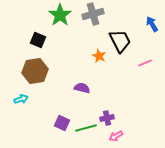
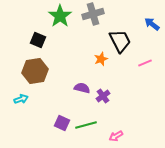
green star: moved 1 px down
blue arrow: rotated 21 degrees counterclockwise
orange star: moved 2 px right, 3 px down; rotated 24 degrees clockwise
purple cross: moved 4 px left, 22 px up; rotated 24 degrees counterclockwise
green line: moved 3 px up
